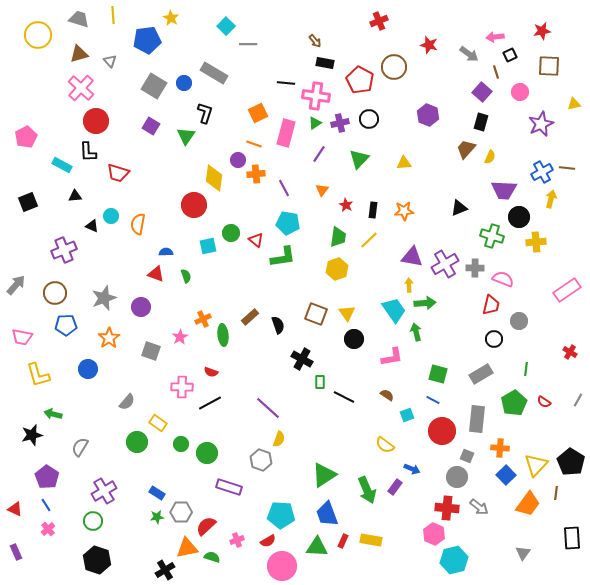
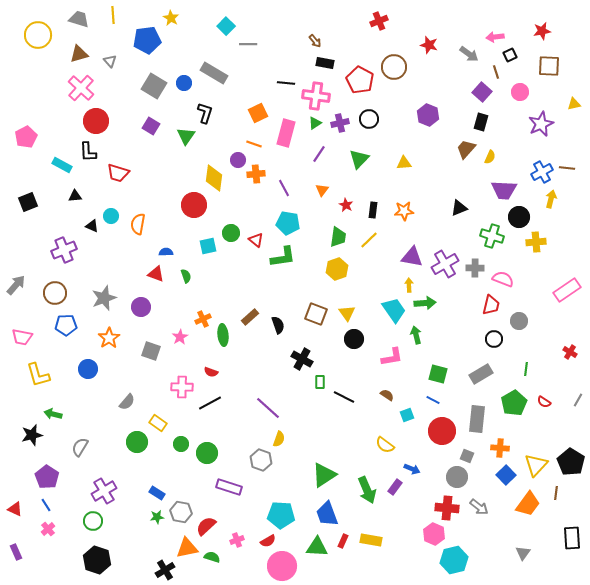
green arrow at (416, 332): moved 3 px down
gray hexagon at (181, 512): rotated 10 degrees clockwise
